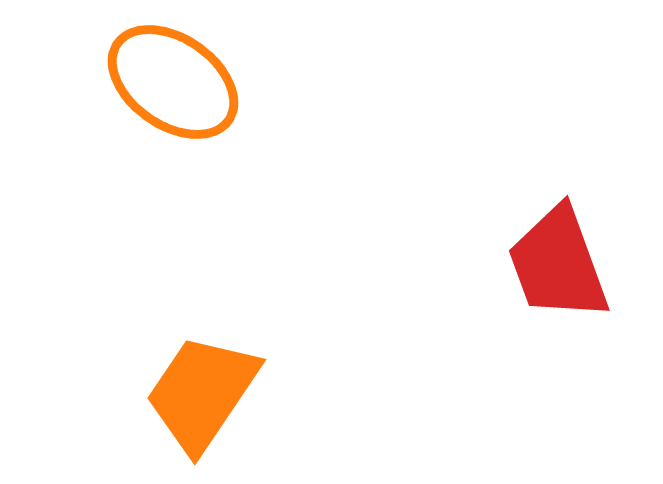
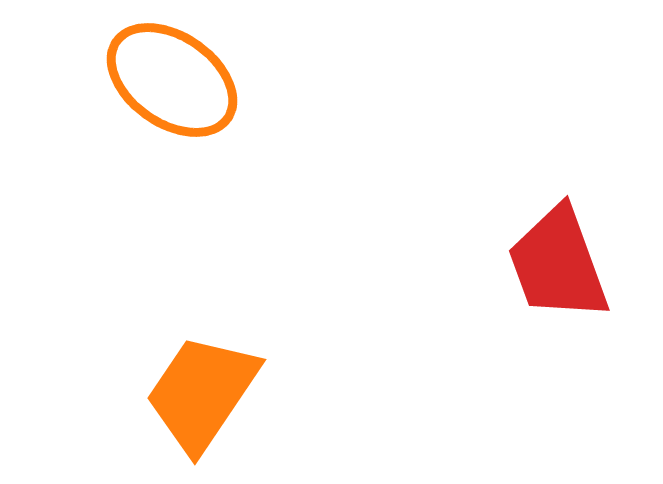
orange ellipse: moved 1 px left, 2 px up
